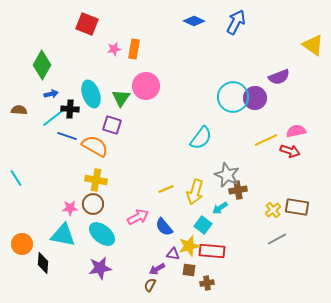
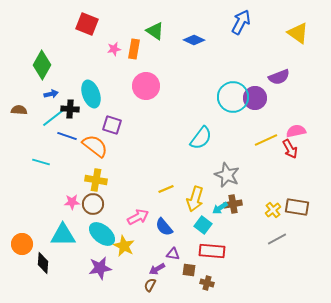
blue diamond at (194, 21): moved 19 px down
blue arrow at (236, 22): moved 5 px right
yellow triangle at (313, 45): moved 15 px left, 12 px up
green triangle at (121, 98): moved 34 px right, 67 px up; rotated 30 degrees counterclockwise
orange semicircle at (95, 146): rotated 8 degrees clockwise
red arrow at (290, 151): moved 2 px up; rotated 42 degrees clockwise
cyan line at (16, 178): moved 25 px right, 16 px up; rotated 42 degrees counterclockwise
brown cross at (238, 190): moved 5 px left, 14 px down
yellow arrow at (195, 192): moved 7 px down
pink star at (70, 208): moved 2 px right, 6 px up
cyan triangle at (63, 235): rotated 12 degrees counterclockwise
yellow star at (189, 246): moved 65 px left; rotated 30 degrees counterclockwise
brown cross at (207, 283): rotated 24 degrees clockwise
